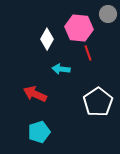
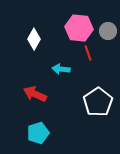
gray circle: moved 17 px down
white diamond: moved 13 px left
cyan pentagon: moved 1 px left, 1 px down
